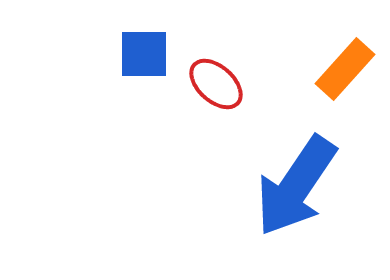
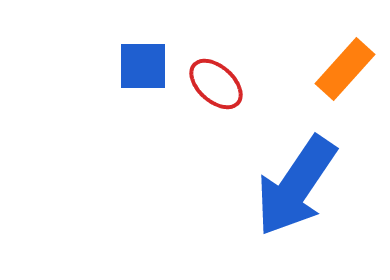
blue square: moved 1 px left, 12 px down
